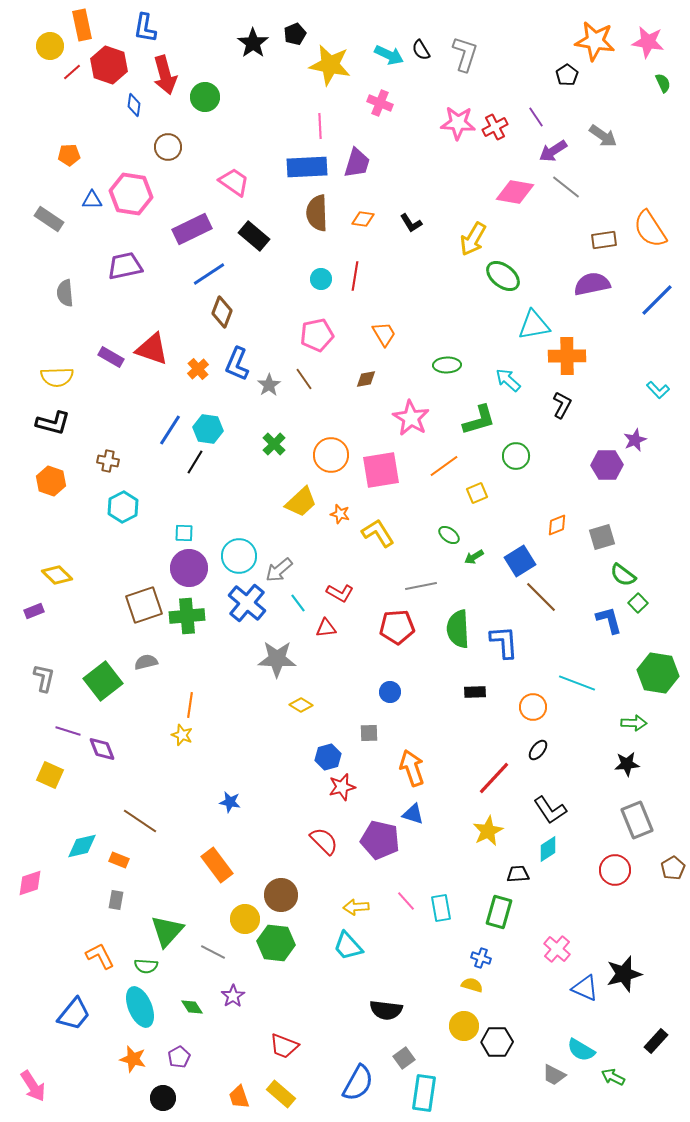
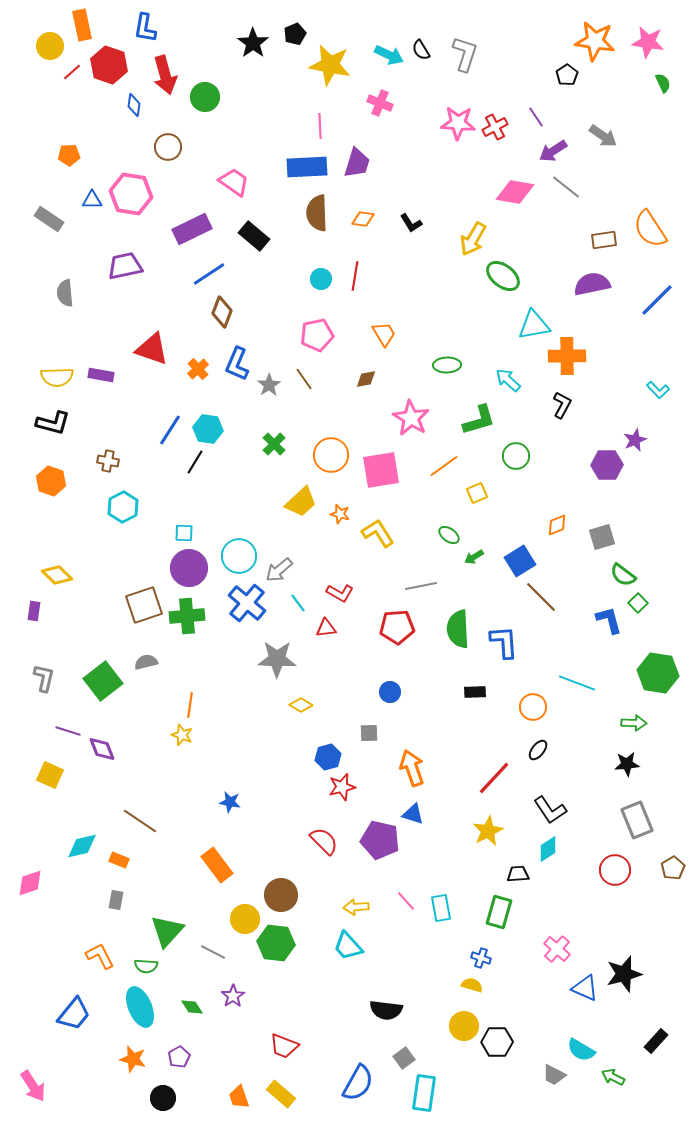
purple rectangle at (111, 357): moved 10 px left, 18 px down; rotated 20 degrees counterclockwise
purple rectangle at (34, 611): rotated 60 degrees counterclockwise
